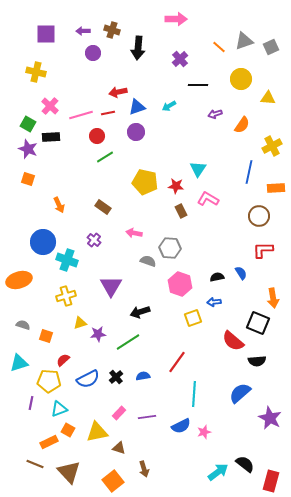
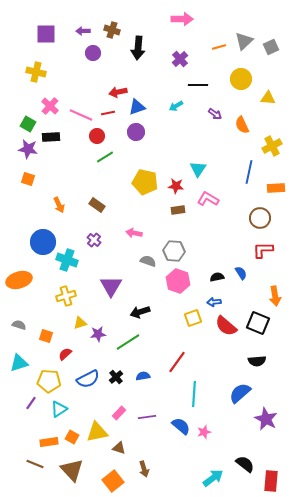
pink arrow at (176, 19): moved 6 px right
gray triangle at (244, 41): rotated 24 degrees counterclockwise
orange line at (219, 47): rotated 56 degrees counterclockwise
cyan arrow at (169, 106): moved 7 px right
purple arrow at (215, 114): rotated 128 degrees counterclockwise
pink line at (81, 115): rotated 40 degrees clockwise
orange semicircle at (242, 125): rotated 120 degrees clockwise
purple star at (28, 149): rotated 12 degrees counterclockwise
brown rectangle at (103, 207): moved 6 px left, 2 px up
brown rectangle at (181, 211): moved 3 px left, 1 px up; rotated 72 degrees counterclockwise
brown circle at (259, 216): moved 1 px right, 2 px down
gray hexagon at (170, 248): moved 4 px right, 3 px down
pink hexagon at (180, 284): moved 2 px left, 3 px up
orange arrow at (273, 298): moved 2 px right, 2 px up
gray semicircle at (23, 325): moved 4 px left
red semicircle at (233, 341): moved 7 px left, 15 px up
red semicircle at (63, 360): moved 2 px right, 6 px up
purple line at (31, 403): rotated 24 degrees clockwise
cyan triangle at (59, 409): rotated 12 degrees counterclockwise
purple star at (270, 418): moved 4 px left, 1 px down
blue semicircle at (181, 426): rotated 114 degrees counterclockwise
orange square at (68, 430): moved 4 px right, 7 px down
orange rectangle at (49, 442): rotated 18 degrees clockwise
brown triangle at (69, 472): moved 3 px right, 2 px up
cyan arrow at (218, 472): moved 5 px left, 6 px down
red rectangle at (271, 481): rotated 10 degrees counterclockwise
